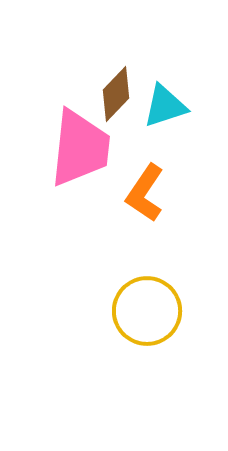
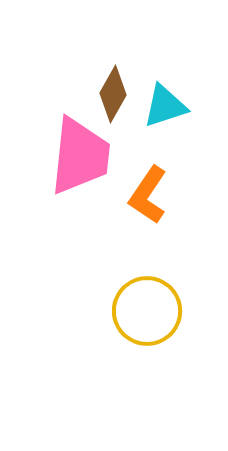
brown diamond: moved 3 px left; rotated 14 degrees counterclockwise
pink trapezoid: moved 8 px down
orange L-shape: moved 3 px right, 2 px down
